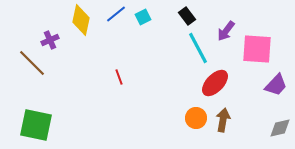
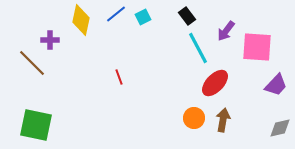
purple cross: rotated 24 degrees clockwise
pink square: moved 2 px up
orange circle: moved 2 px left
